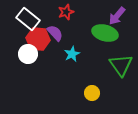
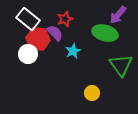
red star: moved 1 px left, 7 px down
purple arrow: moved 1 px right, 1 px up
cyan star: moved 1 px right, 3 px up
